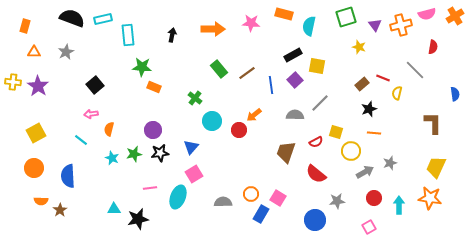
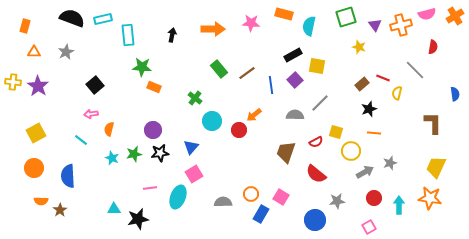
pink square at (278, 198): moved 3 px right, 1 px up
